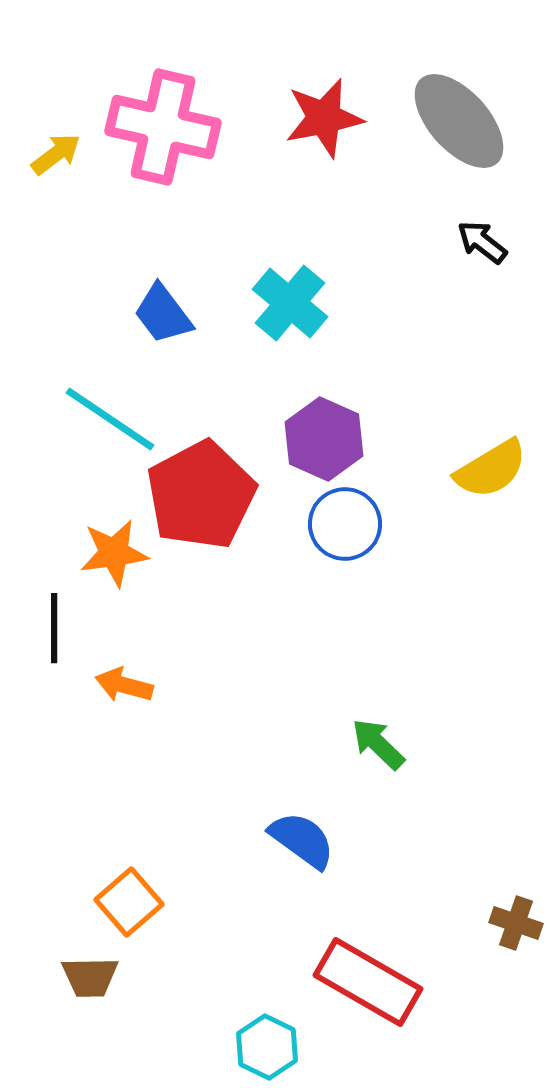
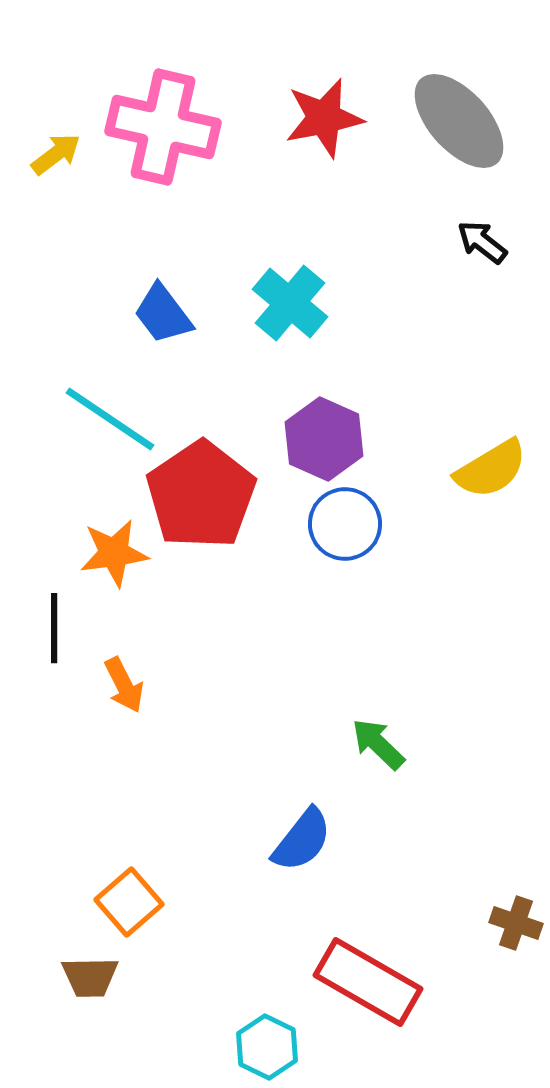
red pentagon: rotated 6 degrees counterclockwise
orange arrow: rotated 132 degrees counterclockwise
blue semicircle: rotated 92 degrees clockwise
